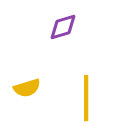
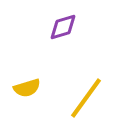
yellow line: rotated 36 degrees clockwise
